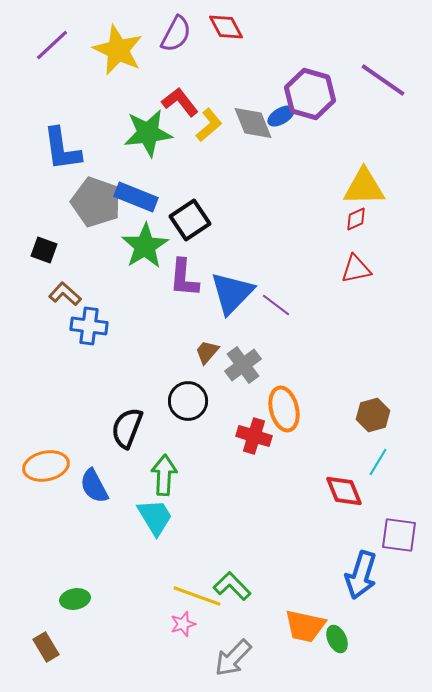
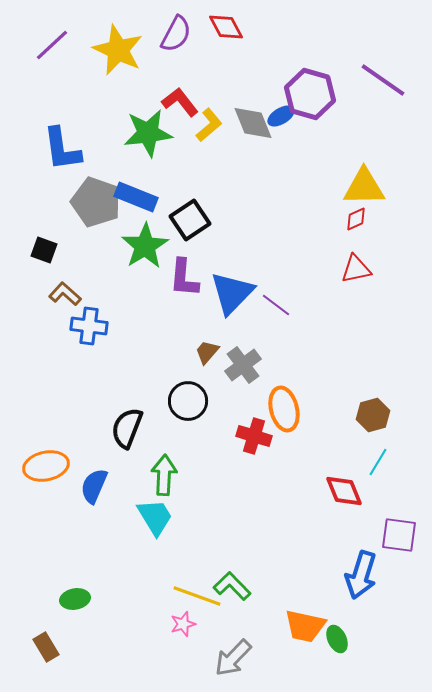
blue semicircle at (94, 486): rotated 51 degrees clockwise
